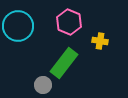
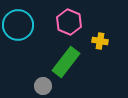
cyan circle: moved 1 px up
green rectangle: moved 2 px right, 1 px up
gray circle: moved 1 px down
